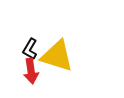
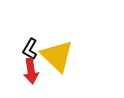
yellow triangle: rotated 27 degrees clockwise
